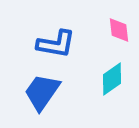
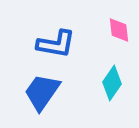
cyan diamond: moved 4 px down; rotated 20 degrees counterclockwise
